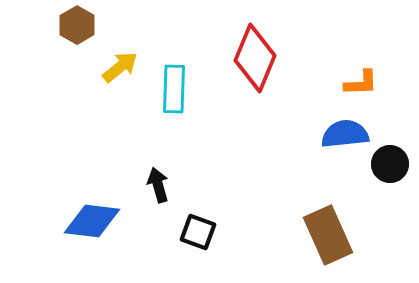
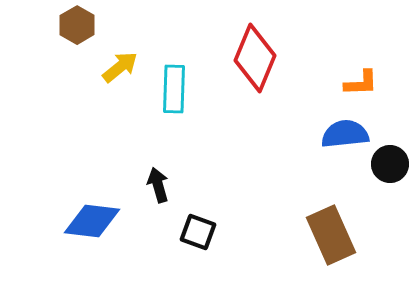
brown rectangle: moved 3 px right
